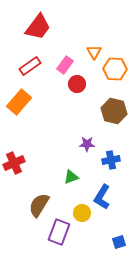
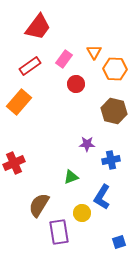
pink rectangle: moved 1 px left, 6 px up
red circle: moved 1 px left
purple rectangle: rotated 30 degrees counterclockwise
